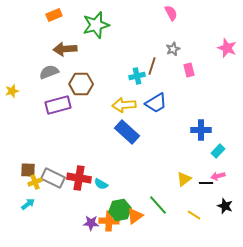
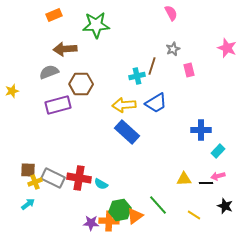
green star: rotated 12 degrees clockwise
yellow triangle: rotated 35 degrees clockwise
